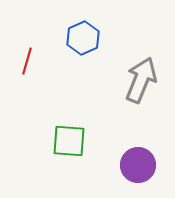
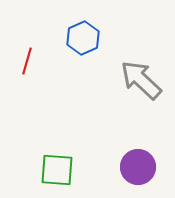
gray arrow: rotated 69 degrees counterclockwise
green square: moved 12 px left, 29 px down
purple circle: moved 2 px down
